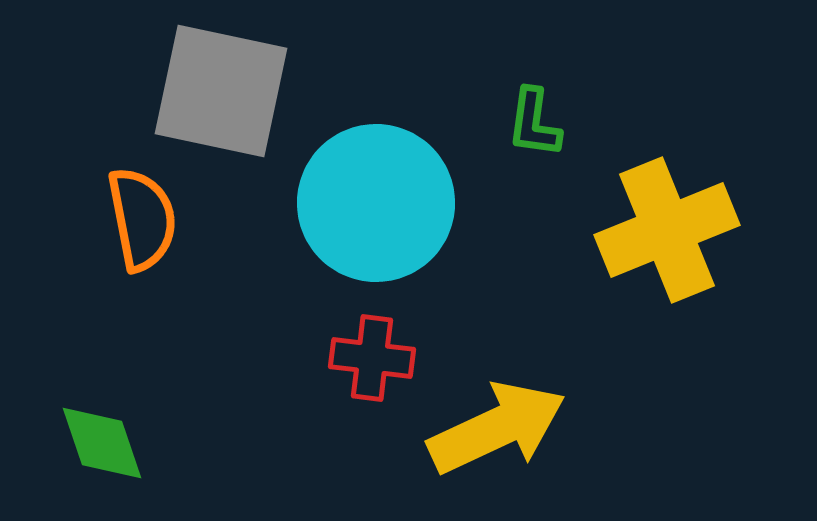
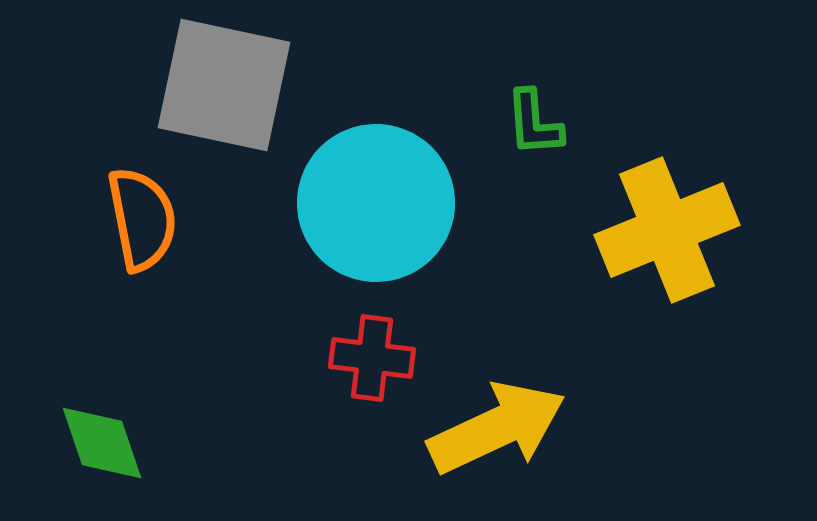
gray square: moved 3 px right, 6 px up
green L-shape: rotated 12 degrees counterclockwise
